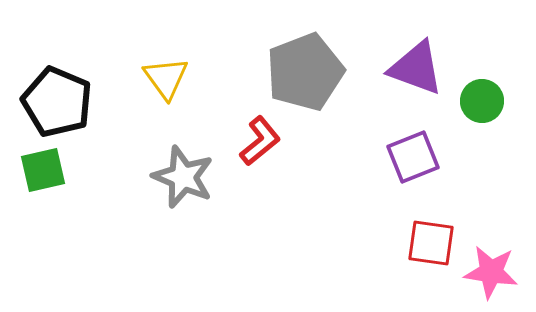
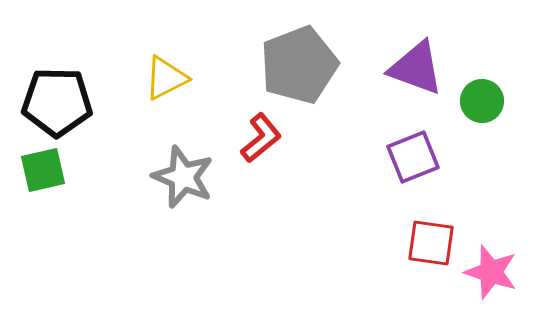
gray pentagon: moved 6 px left, 7 px up
yellow triangle: rotated 39 degrees clockwise
black pentagon: rotated 22 degrees counterclockwise
red L-shape: moved 1 px right, 3 px up
pink star: rotated 10 degrees clockwise
